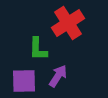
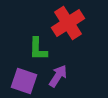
purple square: rotated 20 degrees clockwise
